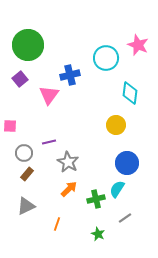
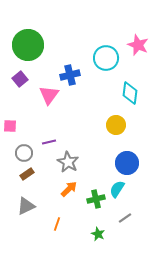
brown rectangle: rotated 16 degrees clockwise
